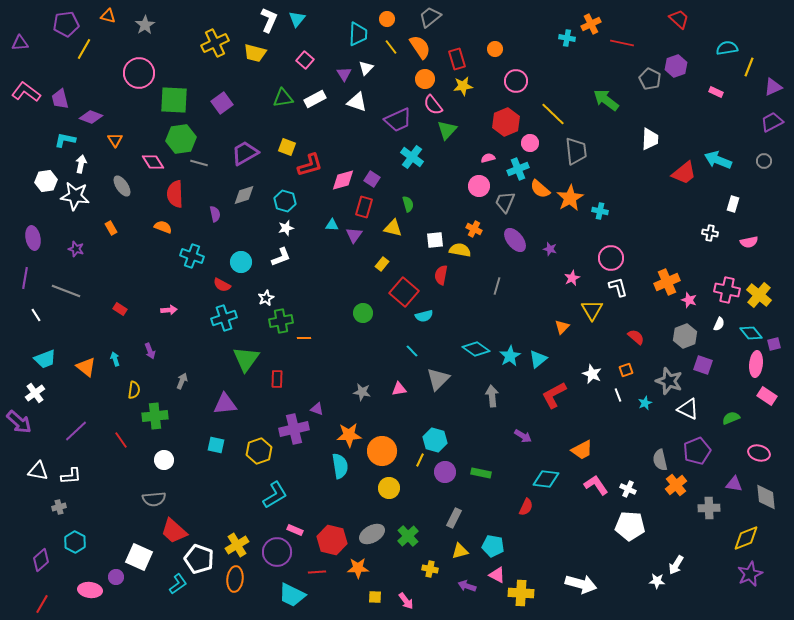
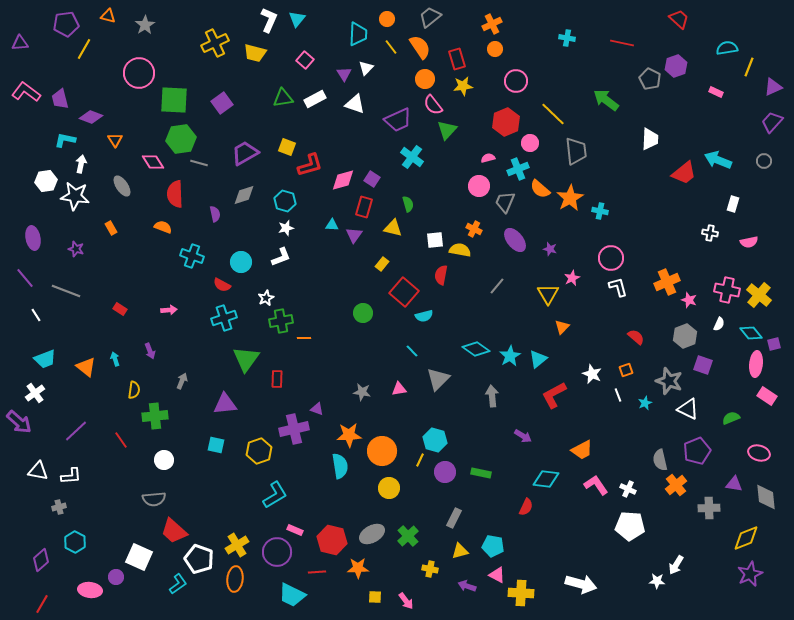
orange cross at (591, 24): moved 99 px left
white triangle at (357, 102): moved 2 px left, 2 px down
purple trapezoid at (772, 122): rotated 20 degrees counterclockwise
purple line at (25, 278): rotated 50 degrees counterclockwise
gray line at (497, 286): rotated 24 degrees clockwise
yellow triangle at (592, 310): moved 44 px left, 16 px up
